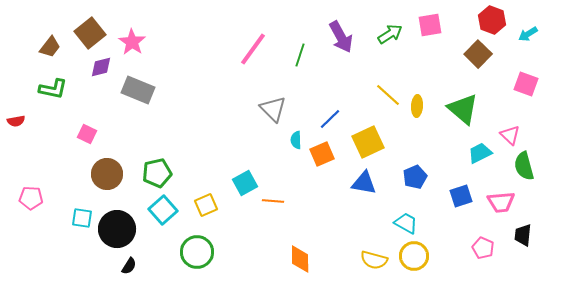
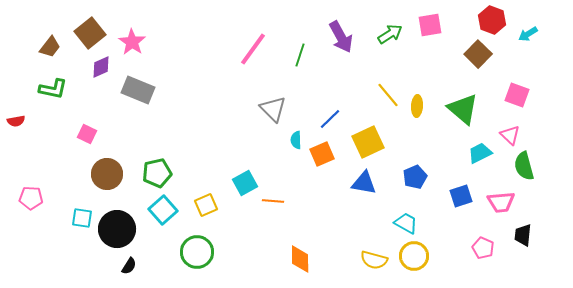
purple diamond at (101, 67): rotated 10 degrees counterclockwise
pink square at (526, 84): moved 9 px left, 11 px down
yellow line at (388, 95): rotated 8 degrees clockwise
